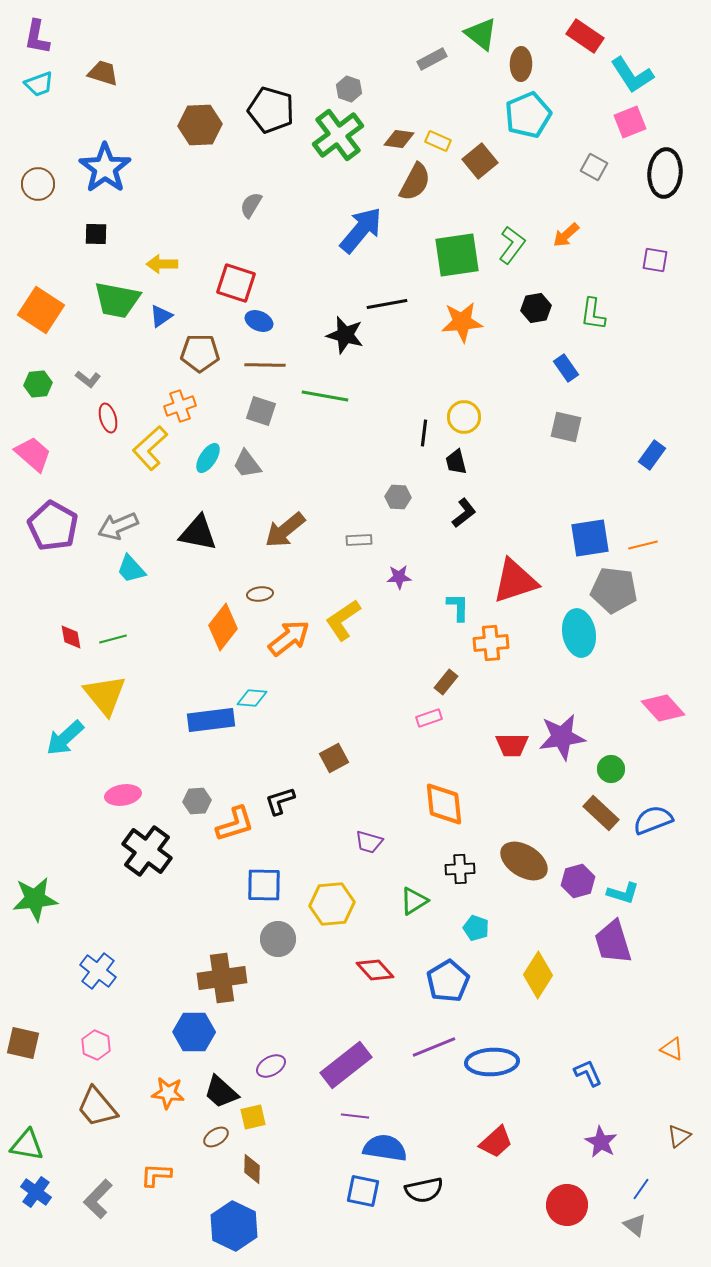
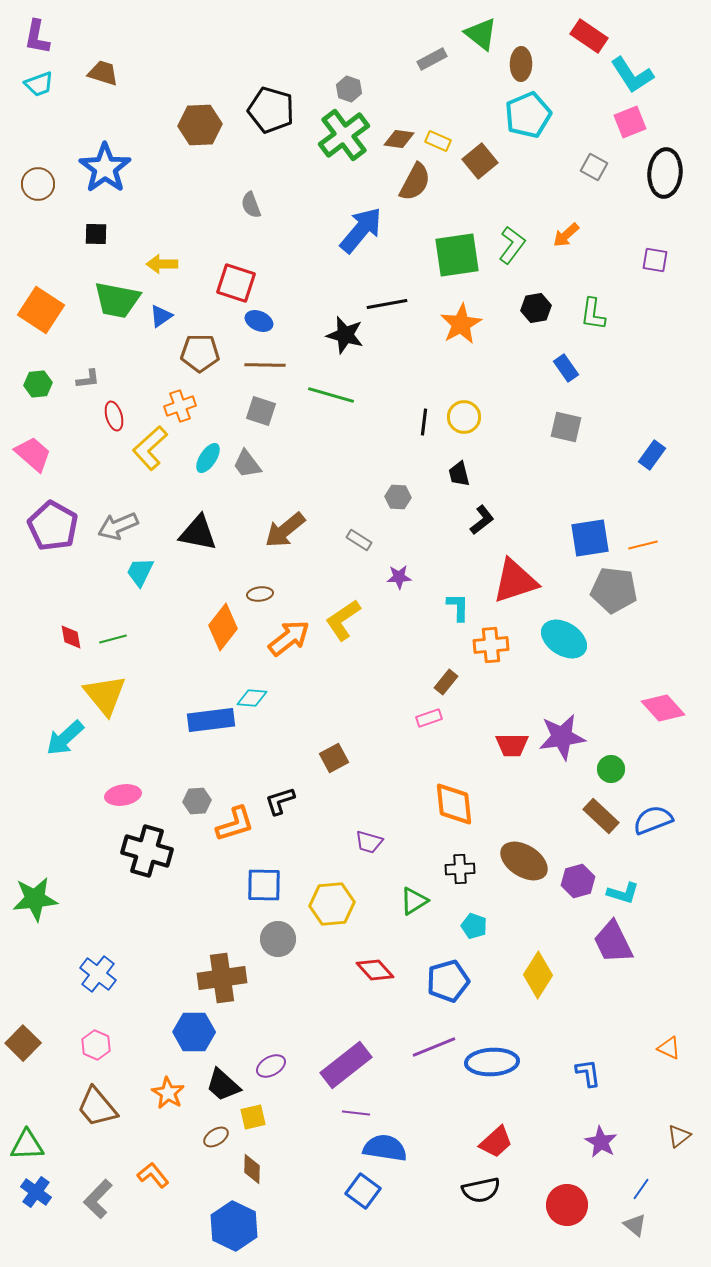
red rectangle at (585, 36): moved 4 px right
green cross at (338, 135): moved 6 px right
gray semicircle at (251, 205): rotated 52 degrees counterclockwise
orange star at (462, 322): moved 1 px left, 2 px down; rotated 24 degrees counterclockwise
gray L-shape at (88, 379): rotated 45 degrees counterclockwise
green line at (325, 396): moved 6 px right, 1 px up; rotated 6 degrees clockwise
red ellipse at (108, 418): moved 6 px right, 2 px up
black line at (424, 433): moved 11 px up
black trapezoid at (456, 462): moved 3 px right, 12 px down
black L-shape at (464, 513): moved 18 px right, 7 px down
gray rectangle at (359, 540): rotated 35 degrees clockwise
cyan trapezoid at (131, 569): moved 9 px right, 3 px down; rotated 68 degrees clockwise
cyan ellipse at (579, 633): moved 15 px left, 6 px down; rotated 48 degrees counterclockwise
orange cross at (491, 643): moved 2 px down
orange diamond at (444, 804): moved 10 px right
brown rectangle at (601, 813): moved 3 px down
black cross at (147, 851): rotated 21 degrees counterclockwise
cyan pentagon at (476, 928): moved 2 px left, 2 px up
purple trapezoid at (613, 942): rotated 9 degrees counterclockwise
blue cross at (98, 971): moved 3 px down
blue pentagon at (448, 981): rotated 15 degrees clockwise
brown square at (23, 1043): rotated 32 degrees clockwise
orange triangle at (672, 1049): moved 3 px left, 1 px up
blue L-shape at (588, 1073): rotated 16 degrees clockwise
black trapezoid at (221, 1092): moved 2 px right, 7 px up
orange star at (168, 1093): rotated 24 degrees clockwise
purple line at (355, 1116): moved 1 px right, 3 px up
green triangle at (27, 1145): rotated 12 degrees counterclockwise
orange L-shape at (156, 1175): moved 3 px left; rotated 48 degrees clockwise
black semicircle at (424, 1190): moved 57 px right
blue square at (363, 1191): rotated 24 degrees clockwise
